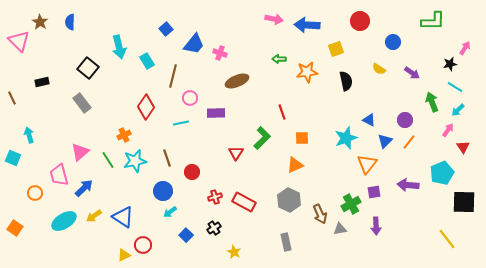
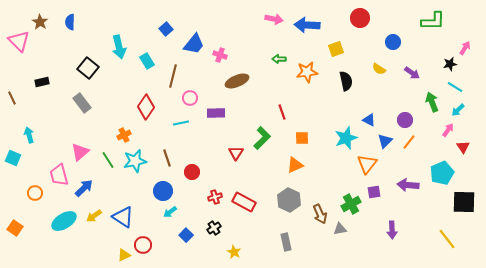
red circle at (360, 21): moved 3 px up
pink cross at (220, 53): moved 2 px down
purple arrow at (376, 226): moved 16 px right, 4 px down
